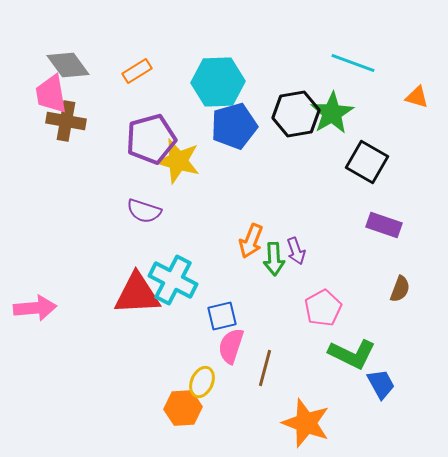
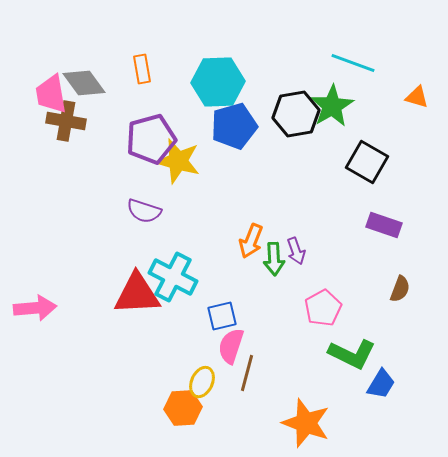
gray diamond: moved 16 px right, 18 px down
orange rectangle: moved 5 px right, 2 px up; rotated 68 degrees counterclockwise
green star: moved 7 px up
cyan cross: moved 3 px up
brown line: moved 18 px left, 5 px down
blue trapezoid: rotated 60 degrees clockwise
